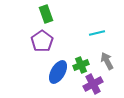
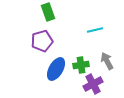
green rectangle: moved 2 px right, 2 px up
cyan line: moved 2 px left, 3 px up
purple pentagon: rotated 20 degrees clockwise
green cross: rotated 14 degrees clockwise
blue ellipse: moved 2 px left, 3 px up
